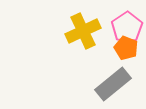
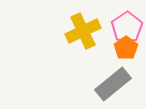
orange pentagon: rotated 15 degrees clockwise
